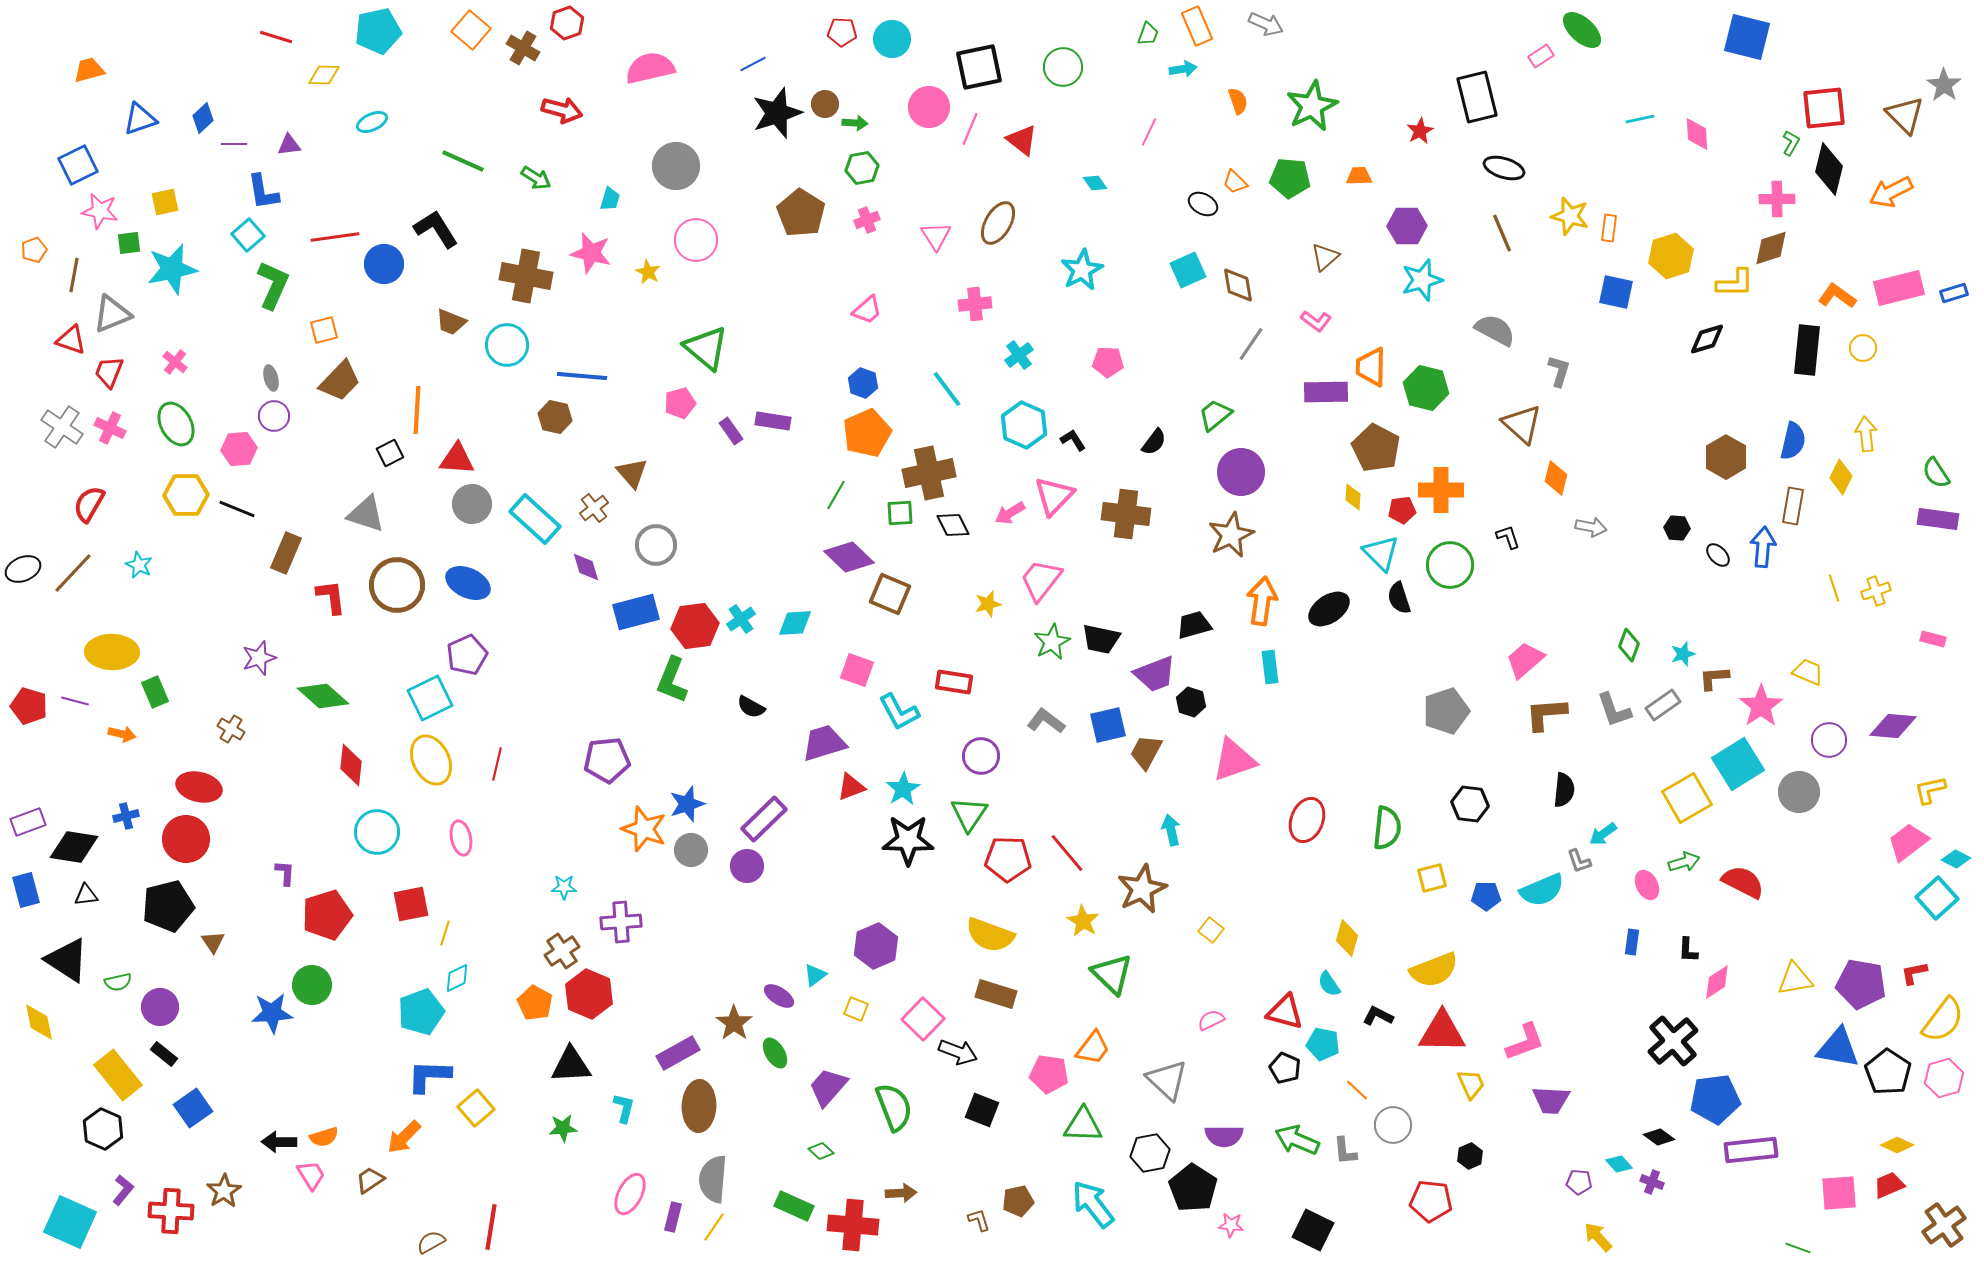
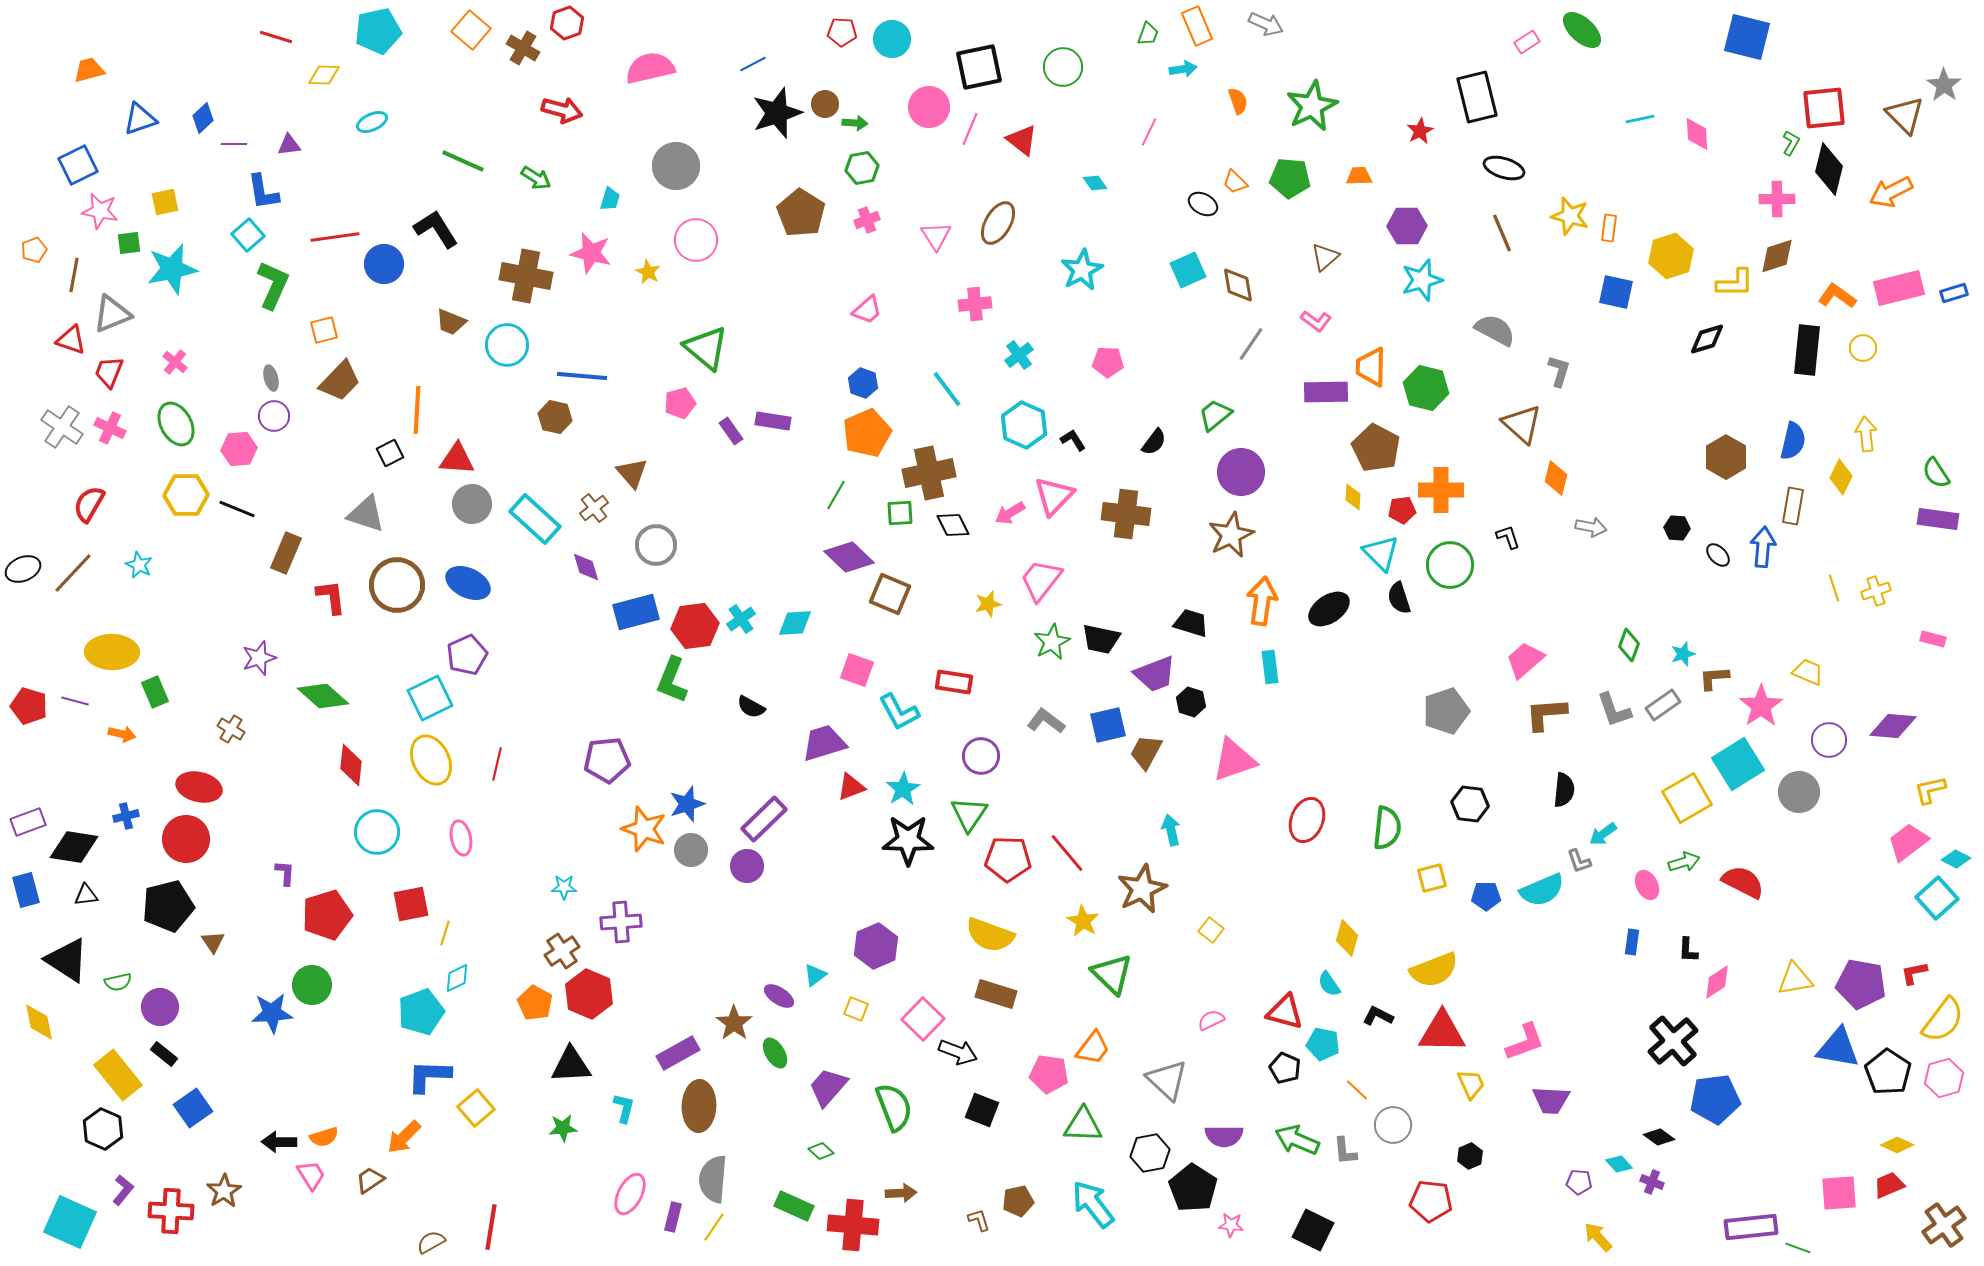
pink rectangle at (1541, 56): moved 14 px left, 14 px up
brown diamond at (1771, 248): moved 6 px right, 8 px down
black trapezoid at (1194, 625): moved 3 px left, 2 px up; rotated 33 degrees clockwise
purple rectangle at (1751, 1150): moved 77 px down
